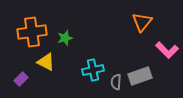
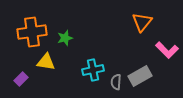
yellow triangle: rotated 18 degrees counterclockwise
gray rectangle: rotated 10 degrees counterclockwise
